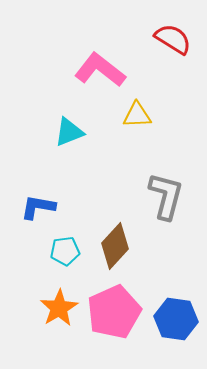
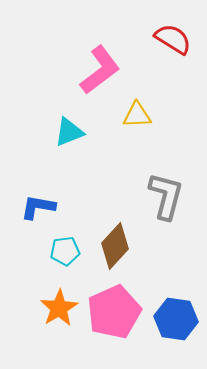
pink L-shape: rotated 105 degrees clockwise
